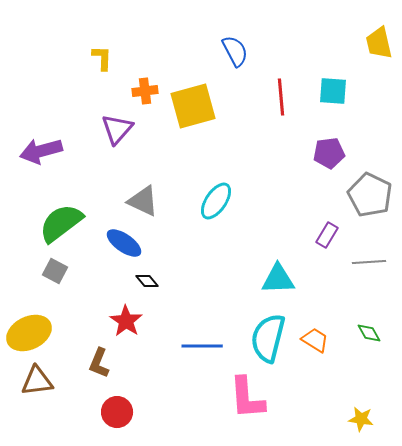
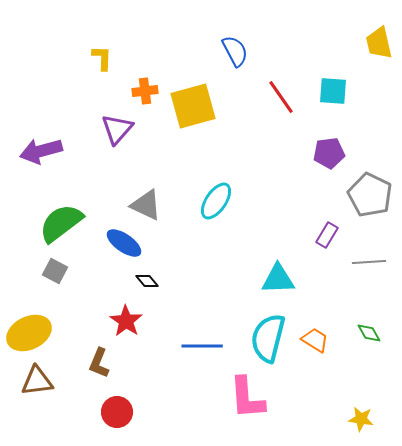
red line: rotated 30 degrees counterclockwise
gray triangle: moved 3 px right, 4 px down
